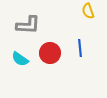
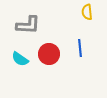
yellow semicircle: moved 1 px left, 1 px down; rotated 14 degrees clockwise
red circle: moved 1 px left, 1 px down
